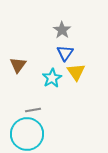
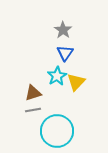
gray star: moved 1 px right
brown triangle: moved 15 px right, 28 px down; rotated 36 degrees clockwise
yellow triangle: moved 10 px down; rotated 18 degrees clockwise
cyan star: moved 5 px right, 2 px up
cyan circle: moved 30 px right, 3 px up
